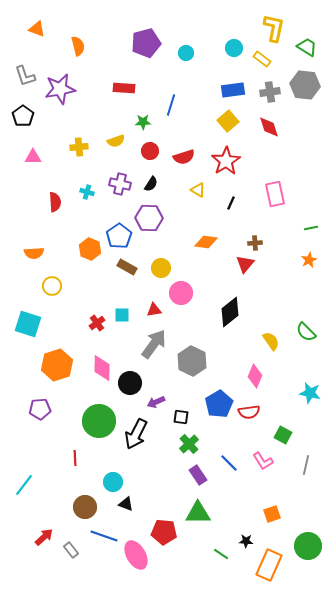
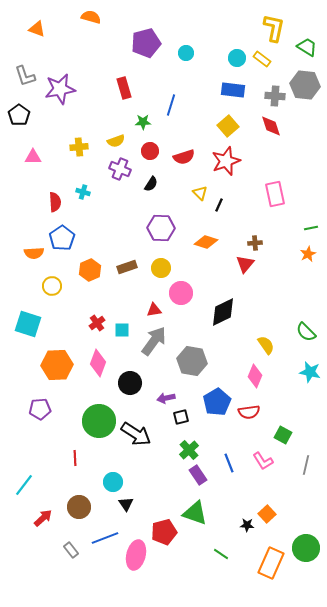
orange semicircle at (78, 46): moved 13 px right, 29 px up; rotated 60 degrees counterclockwise
cyan circle at (234, 48): moved 3 px right, 10 px down
red rectangle at (124, 88): rotated 70 degrees clockwise
blue rectangle at (233, 90): rotated 15 degrees clockwise
gray cross at (270, 92): moved 5 px right, 4 px down; rotated 12 degrees clockwise
black pentagon at (23, 116): moved 4 px left, 1 px up
yellow square at (228, 121): moved 5 px down
red diamond at (269, 127): moved 2 px right, 1 px up
red star at (226, 161): rotated 12 degrees clockwise
purple cross at (120, 184): moved 15 px up; rotated 10 degrees clockwise
yellow triangle at (198, 190): moved 2 px right, 3 px down; rotated 14 degrees clockwise
cyan cross at (87, 192): moved 4 px left
black line at (231, 203): moved 12 px left, 2 px down
purple hexagon at (149, 218): moved 12 px right, 10 px down
blue pentagon at (119, 236): moved 57 px left, 2 px down
orange diamond at (206, 242): rotated 10 degrees clockwise
orange hexagon at (90, 249): moved 21 px down; rotated 15 degrees clockwise
orange star at (309, 260): moved 1 px left, 6 px up
brown rectangle at (127, 267): rotated 48 degrees counterclockwise
black diamond at (230, 312): moved 7 px left; rotated 12 degrees clockwise
cyan square at (122, 315): moved 15 px down
yellow semicircle at (271, 341): moved 5 px left, 4 px down
gray arrow at (154, 344): moved 3 px up
gray hexagon at (192, 361): rotated 16 degrees counterclockwise
orange hexagon at (57, 365): rotated 16 degrees clockwise
pink diamond at (102, 368): moved 4 px left, 5 px up; rotated 20 degrees clockwise
cyan star at (310, 393): moved 21 px up
purple arrow at (156, 402): moved 10 px right, 4 px up; rotated 12 degrees clockwise
blue pentagon at (219, 404): moved 2 px left, 2 px up
black square at (181, 417): rotated 21 degrees counterclockwise
black arrow at (136, 434): rotated 84 degrees counterclockwise
green cross at (189, 444): moved 6 px down
blue line at (229, 463): rotated 24 degrees clockwise
black triangle at (126, 504): rotated 35 degrees clockwise
brown circle at (85, 507): moved 6 px left
green triangle at (198, 513): moved 3 px left; rotated 20 degrees clockwise
orange square at (272, 514): moved 5 px left; rotated 24 degrees counterclockwise
red pentagon at (164, 532): rotated 20 degrees counterclockwise
blue line at (104, 536): moved 1 px right, 2 px down; rotated 40 degrees counterclockwise
red arrow at (44, 537): moved 1 px left, 19 px up
black star at (246, 541): moved 1 px right, 16 px up
green circle at (308, 546): moved 2 px left, 2 px down
pink ellipse at (136, 555): rotated 44 degrees clockwise
orange rectangle at (269, 565): moved 2 px right, 2 px up
